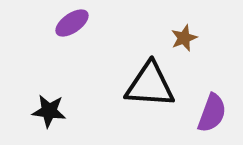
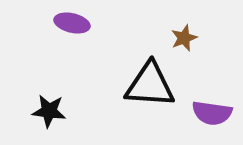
purple ellipse: rotated 48 degrees clockwise
purple semicircle: rotated 78 degrees clockwise
